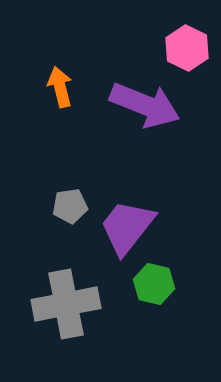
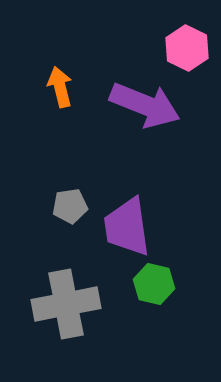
purple trapezoid: rotated 46 degrees counterclockwise
